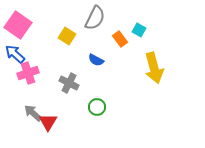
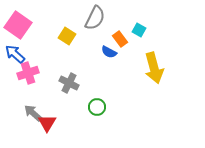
blue semicircle: moved 13 px right, 8 px up
red triangle: moved 1 px left, 1 px down
